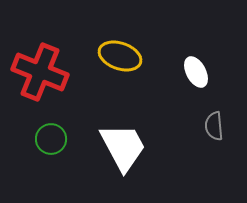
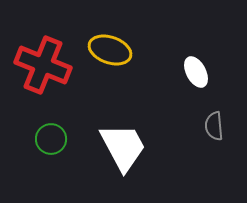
yellow ellipse: moved 10 px left, 6 px up
red cross: moved 3 px right, 7 px up
